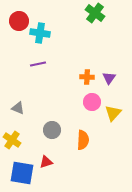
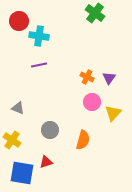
cyan cross: moved 1 px left, 3 px down
purple line: moved 1 px right, 1 px down
orange cross: rotated 24 degrees clockwise
gray circle: moved 2 px left
orange semicircle: rotated 12 degrees clockwise
